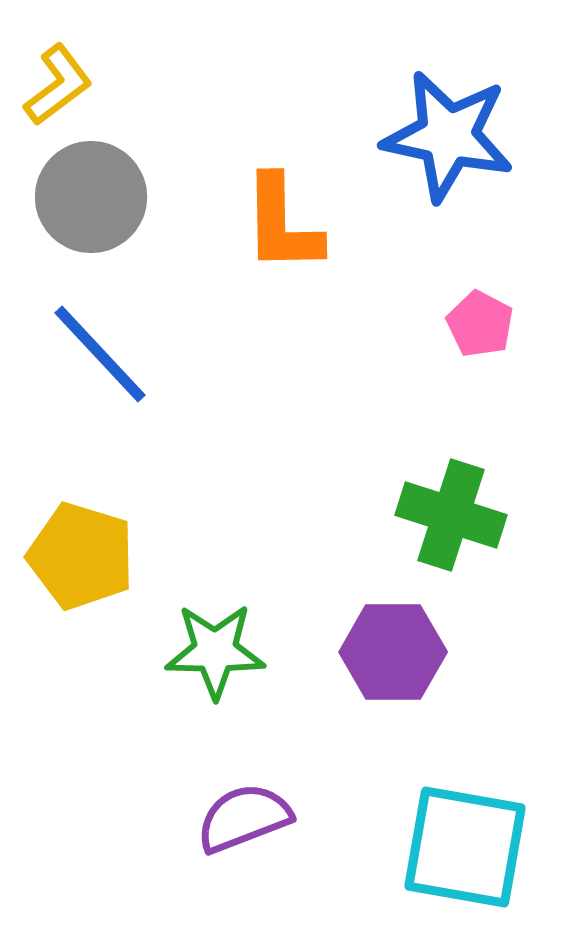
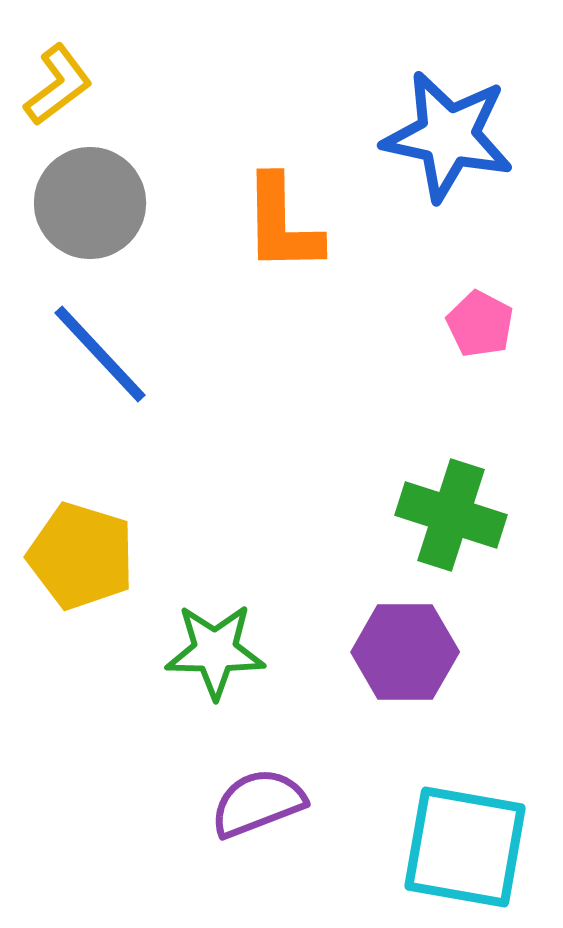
gray circle: moved 1 px left, 6 px down
purple hexagon: moved 12 px right
purple semicircle: moved 14 px right, 15 px up
